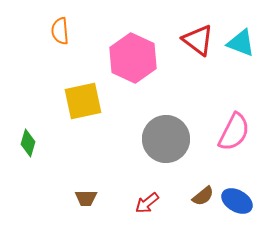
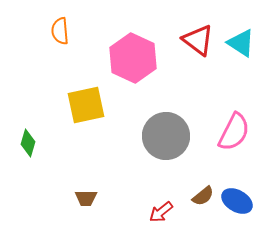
cyan triangle: rotated 12 degrees clockwise
yellow square: moved 3 px right, 4 px down
gray circle: moved 3 px up
red arrow: moved 14 px right, 9 px down
